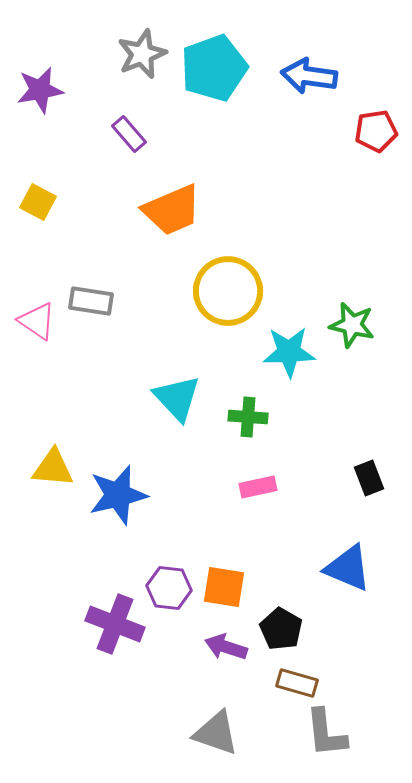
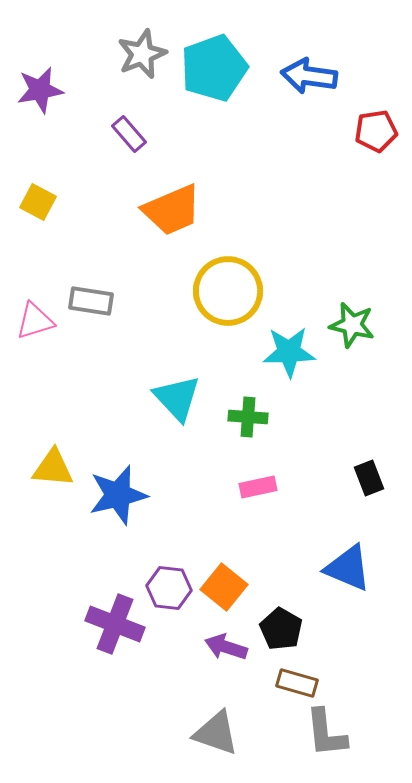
pink triangle: moved 2 px left; rotated 51 degrees counterclockwise
orange square: rotated 30 degrees clockwise
